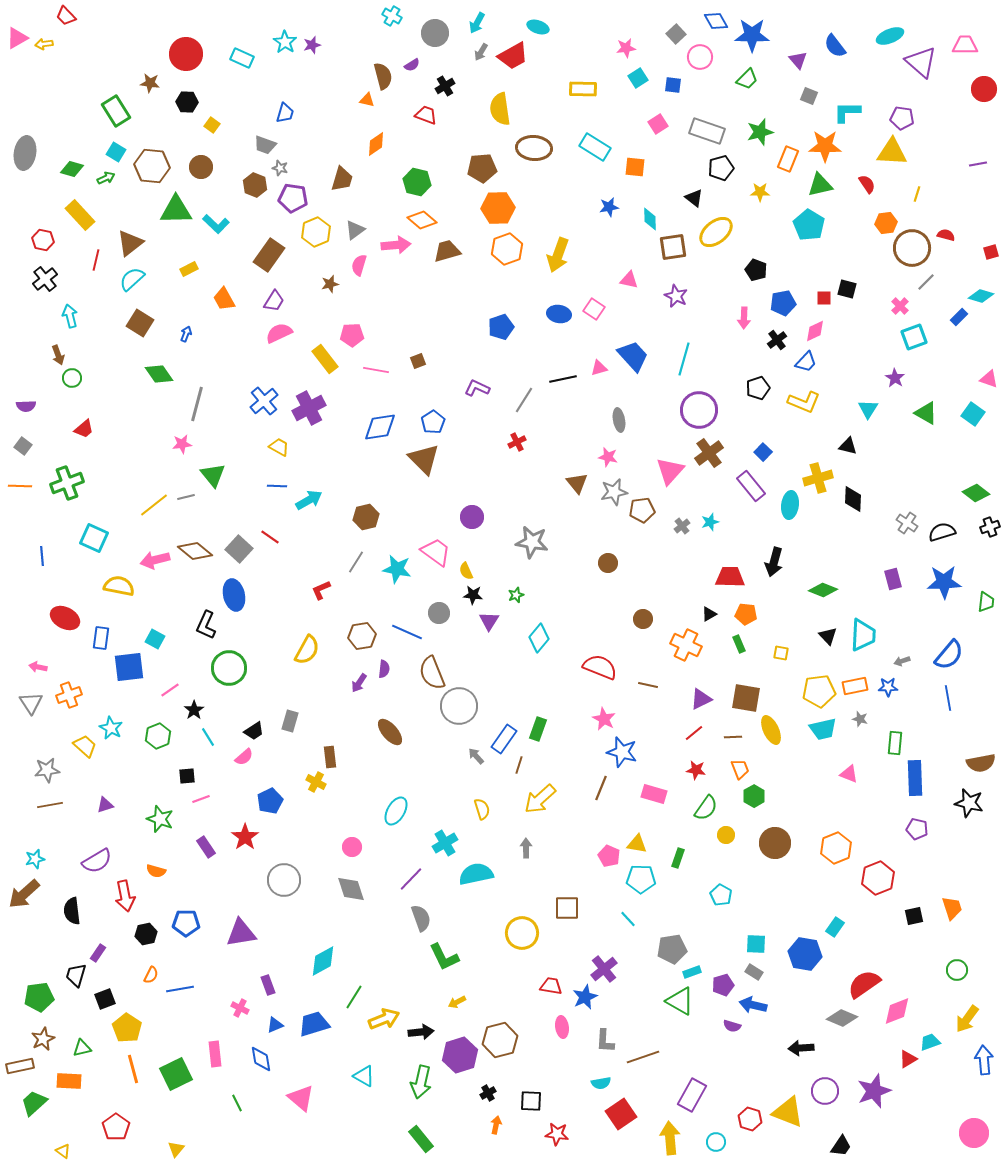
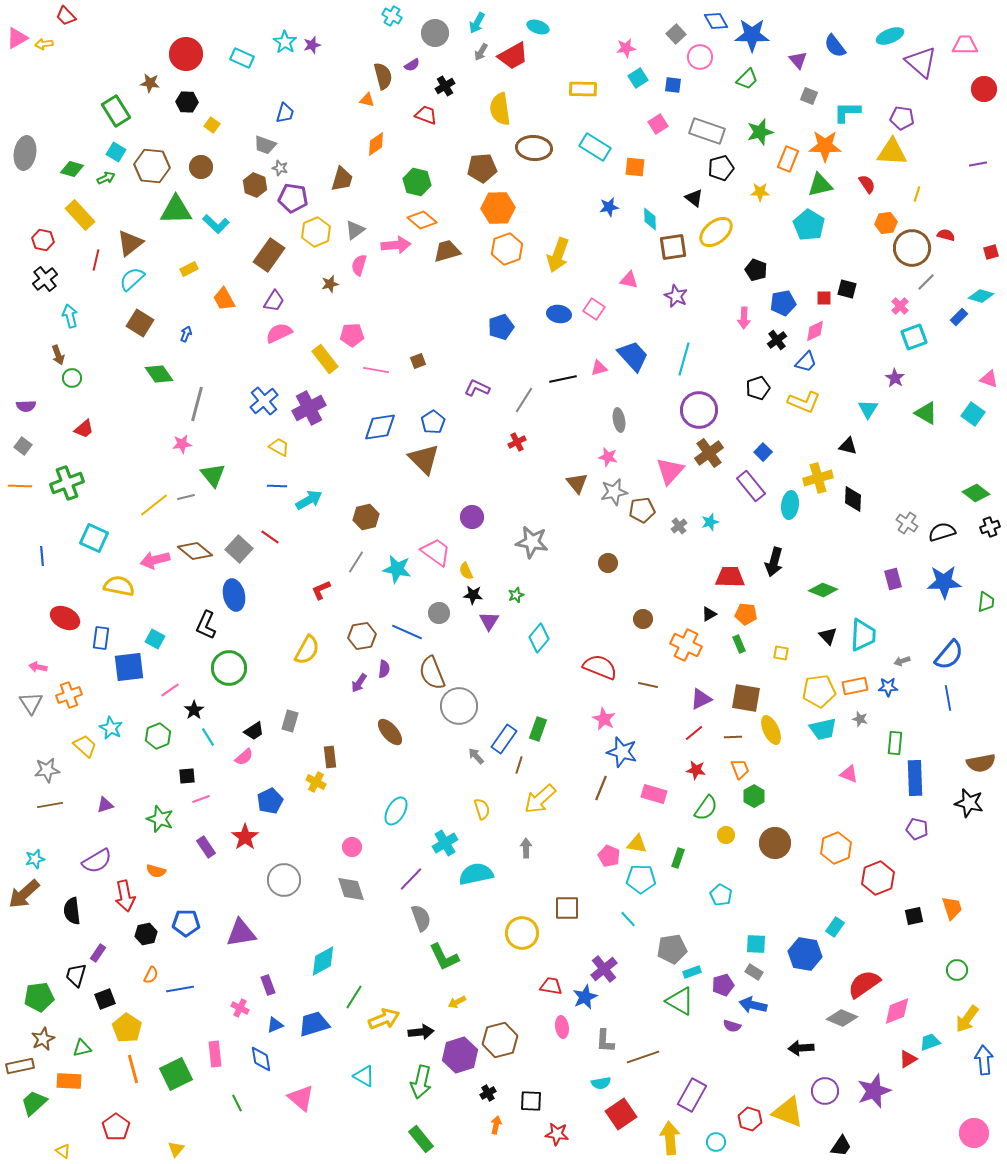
gray cross at (682, 526): moved 3 px left
